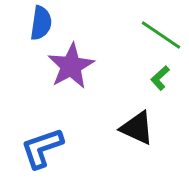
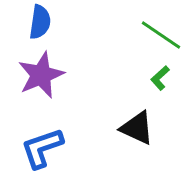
blue semicircle: moved 1 px left, 1 px up
purple star: moved 30 px left, 9 px down; rotated 6 degrees clockwise
